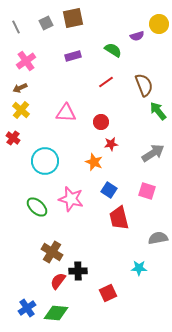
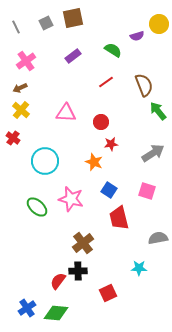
purple rectangle: rotated 21 degrees counterclockwise
brown cross: moved 31 px right, 9 px up; rotated 20 degrees clockwise
